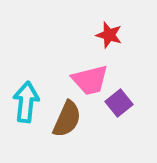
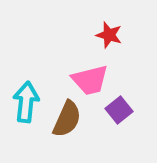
purple square: moved 7 px down
